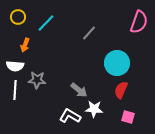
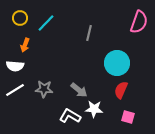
yellow circle: moved 2 px right, 1 px down
gray line: rotated 28 degrees counterclockwise
gray star: moved 7 px right, 9 px down
white line: rotated 54 degrees clockwise
